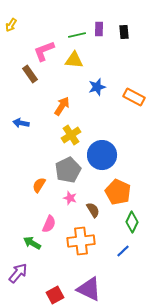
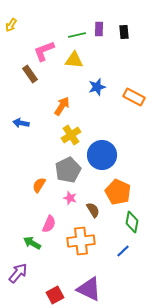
green diamond: rotated 15 degrees counterclockwise
